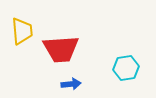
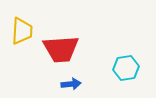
yellow trapezoid: rotated 8 degrees clockwise
